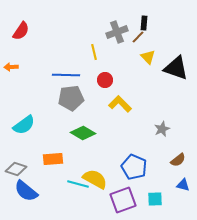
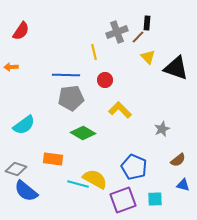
black rectangle: moved 3 px right
yellow L-shape: moved 6 px down
orange rectangle: rotated 12 degrees clockwise
